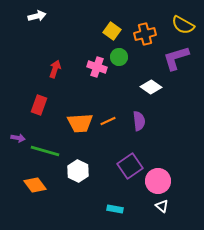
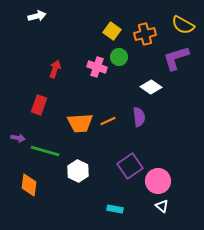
purple semicircle: moved 4 px up
orange diamond: moved 6 px left; rotated 45 degrees clockwise
